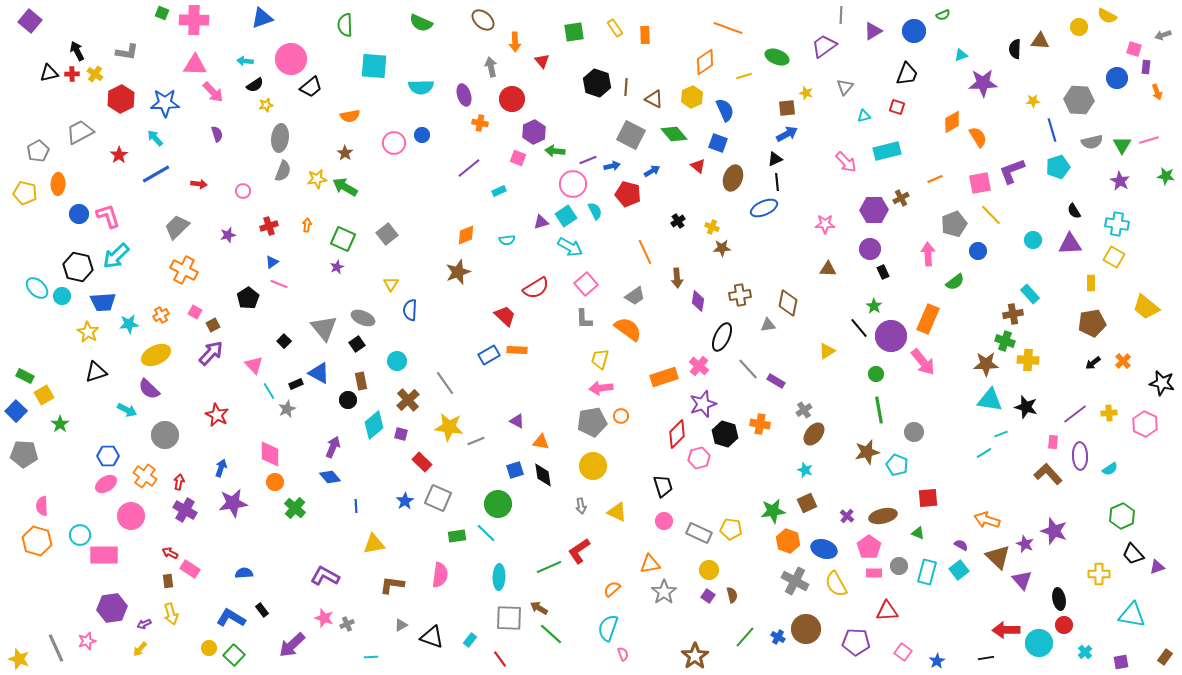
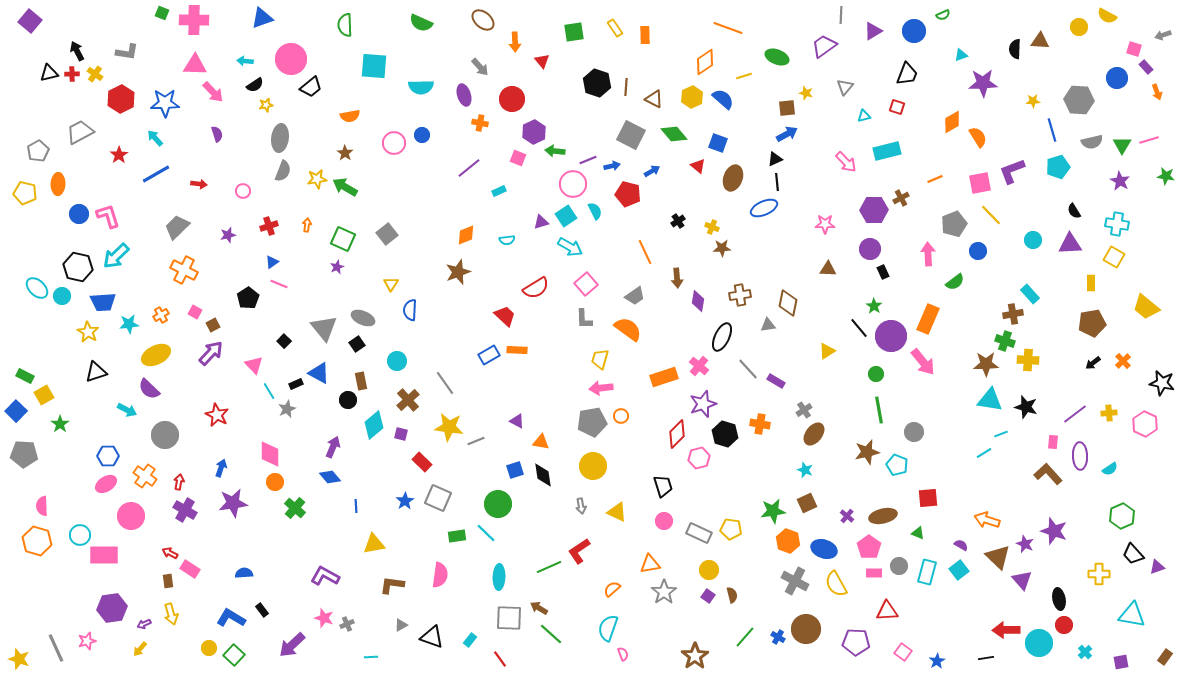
gray arrow at (491, 67): moved 11 px left; rotated 150 degrees clockwise
purple rectangle at (1146, 67): rotated 48 degrees counterclockwise
blue semicircle at (725, 110): moved 2 px left, 11 px up; rotated 25 degrees counterclockwise
